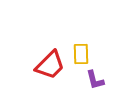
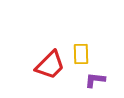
purple L-shape: rotated 110 degrees clockwise
